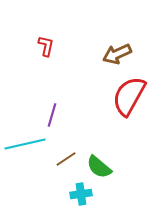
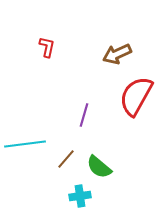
red L-shape: moved 1 px right, 1 px down
red semicircle: moved 7 px right
purple line: moved 32 px right
cyan line: rotated 6 degrees clockwise
brown line: rotated 15 degrees counterclockwise
cyan cross: moved 1 px left, 2 px down
